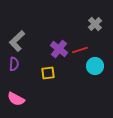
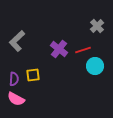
gray cross: moved 2 px right, 2 px down
red line: moved 3 px right
purple semicircle: moved 15 px down
yellow square: moved 15 px left, 2 px down
